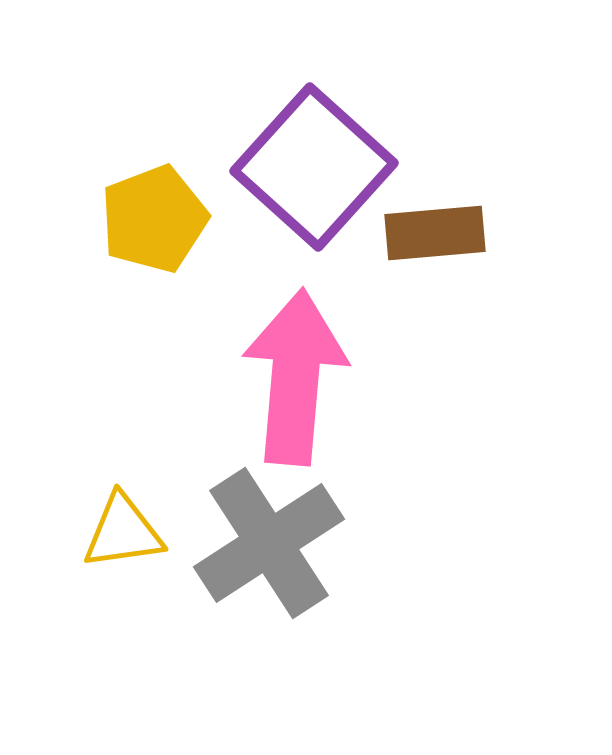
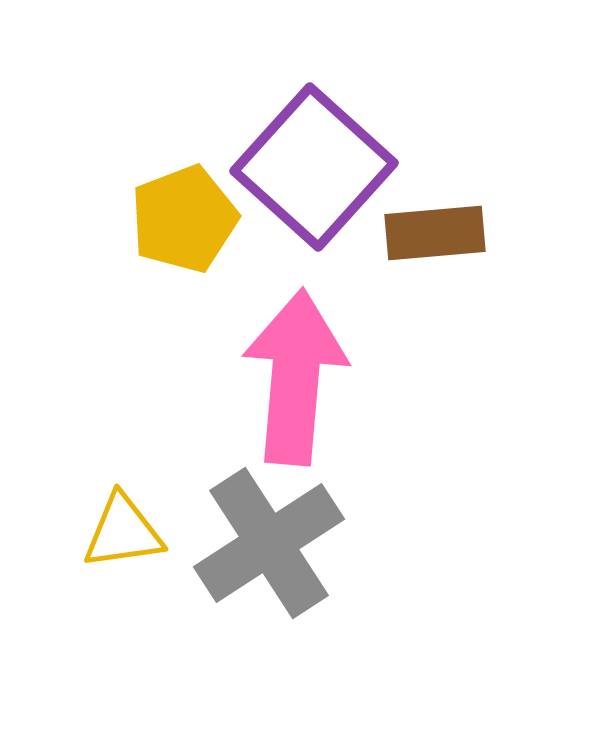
yellow pentagon: moved 30 px right
